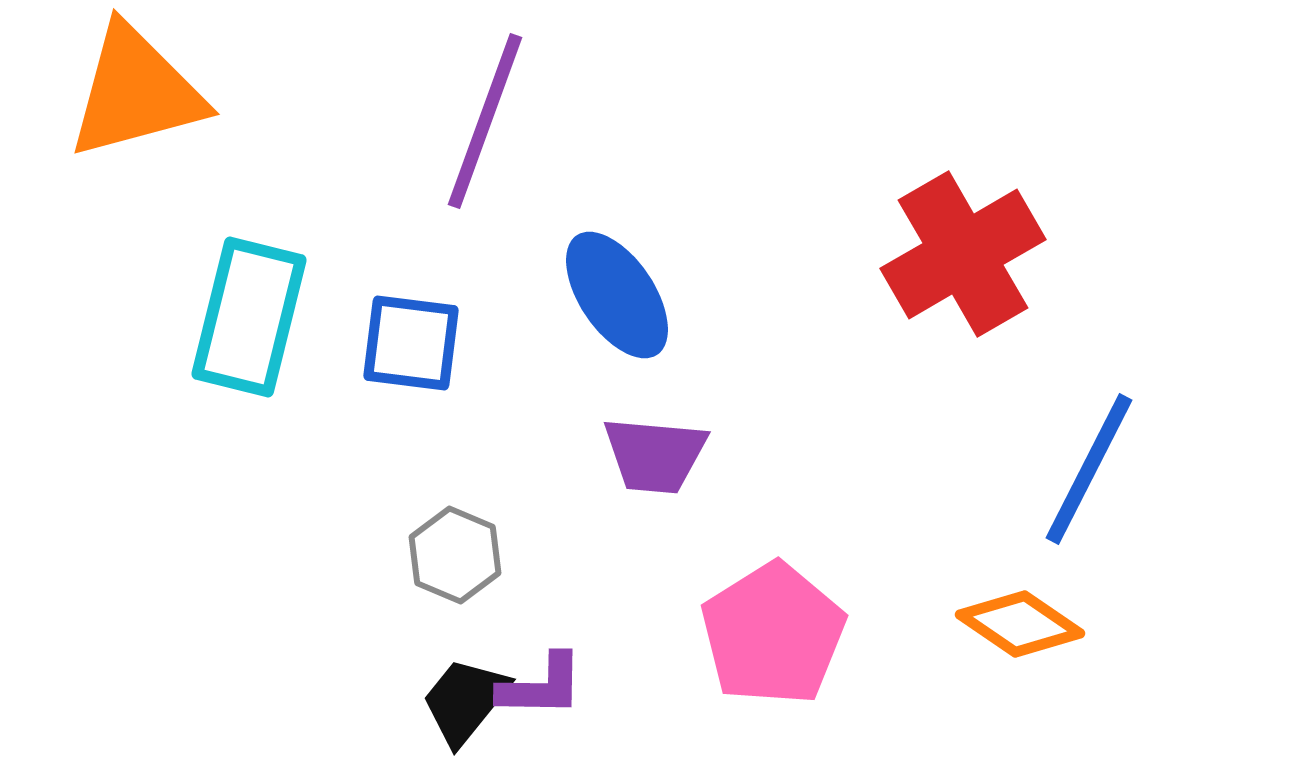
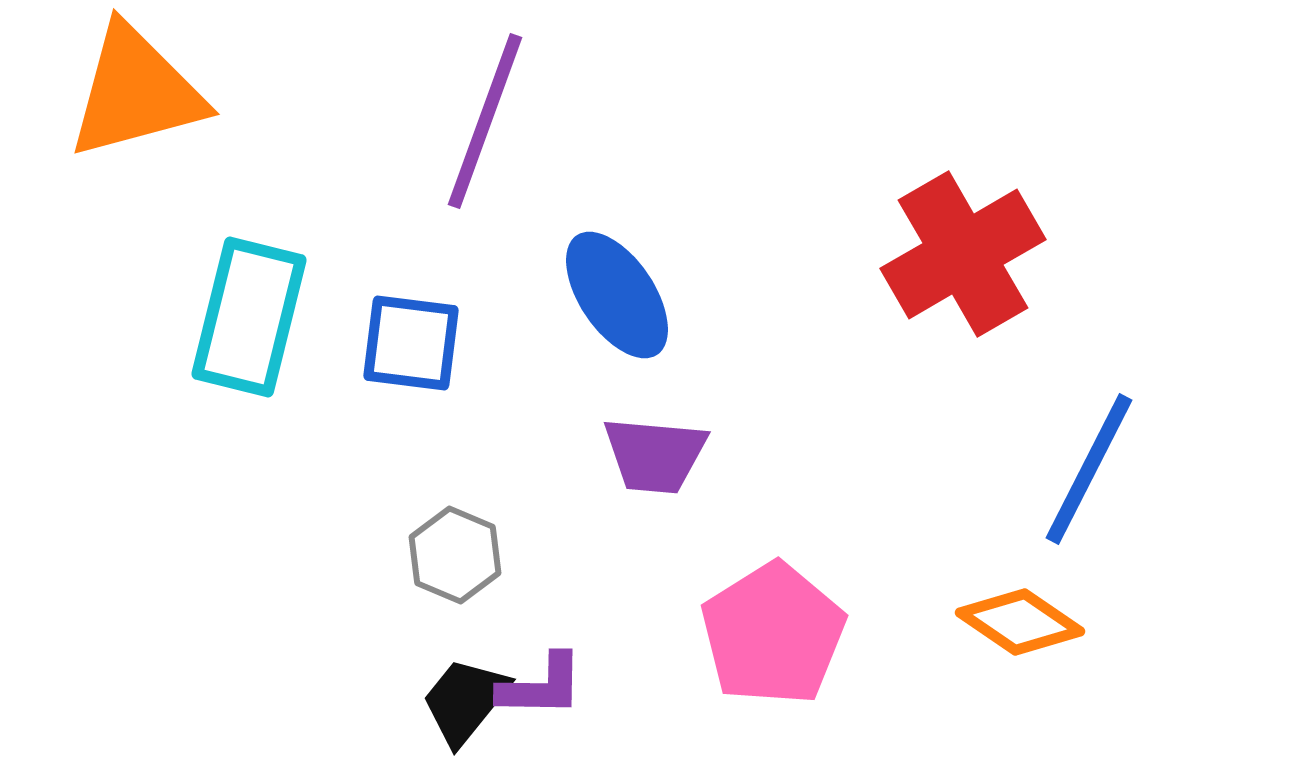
orange diamond: moved 2 px up
